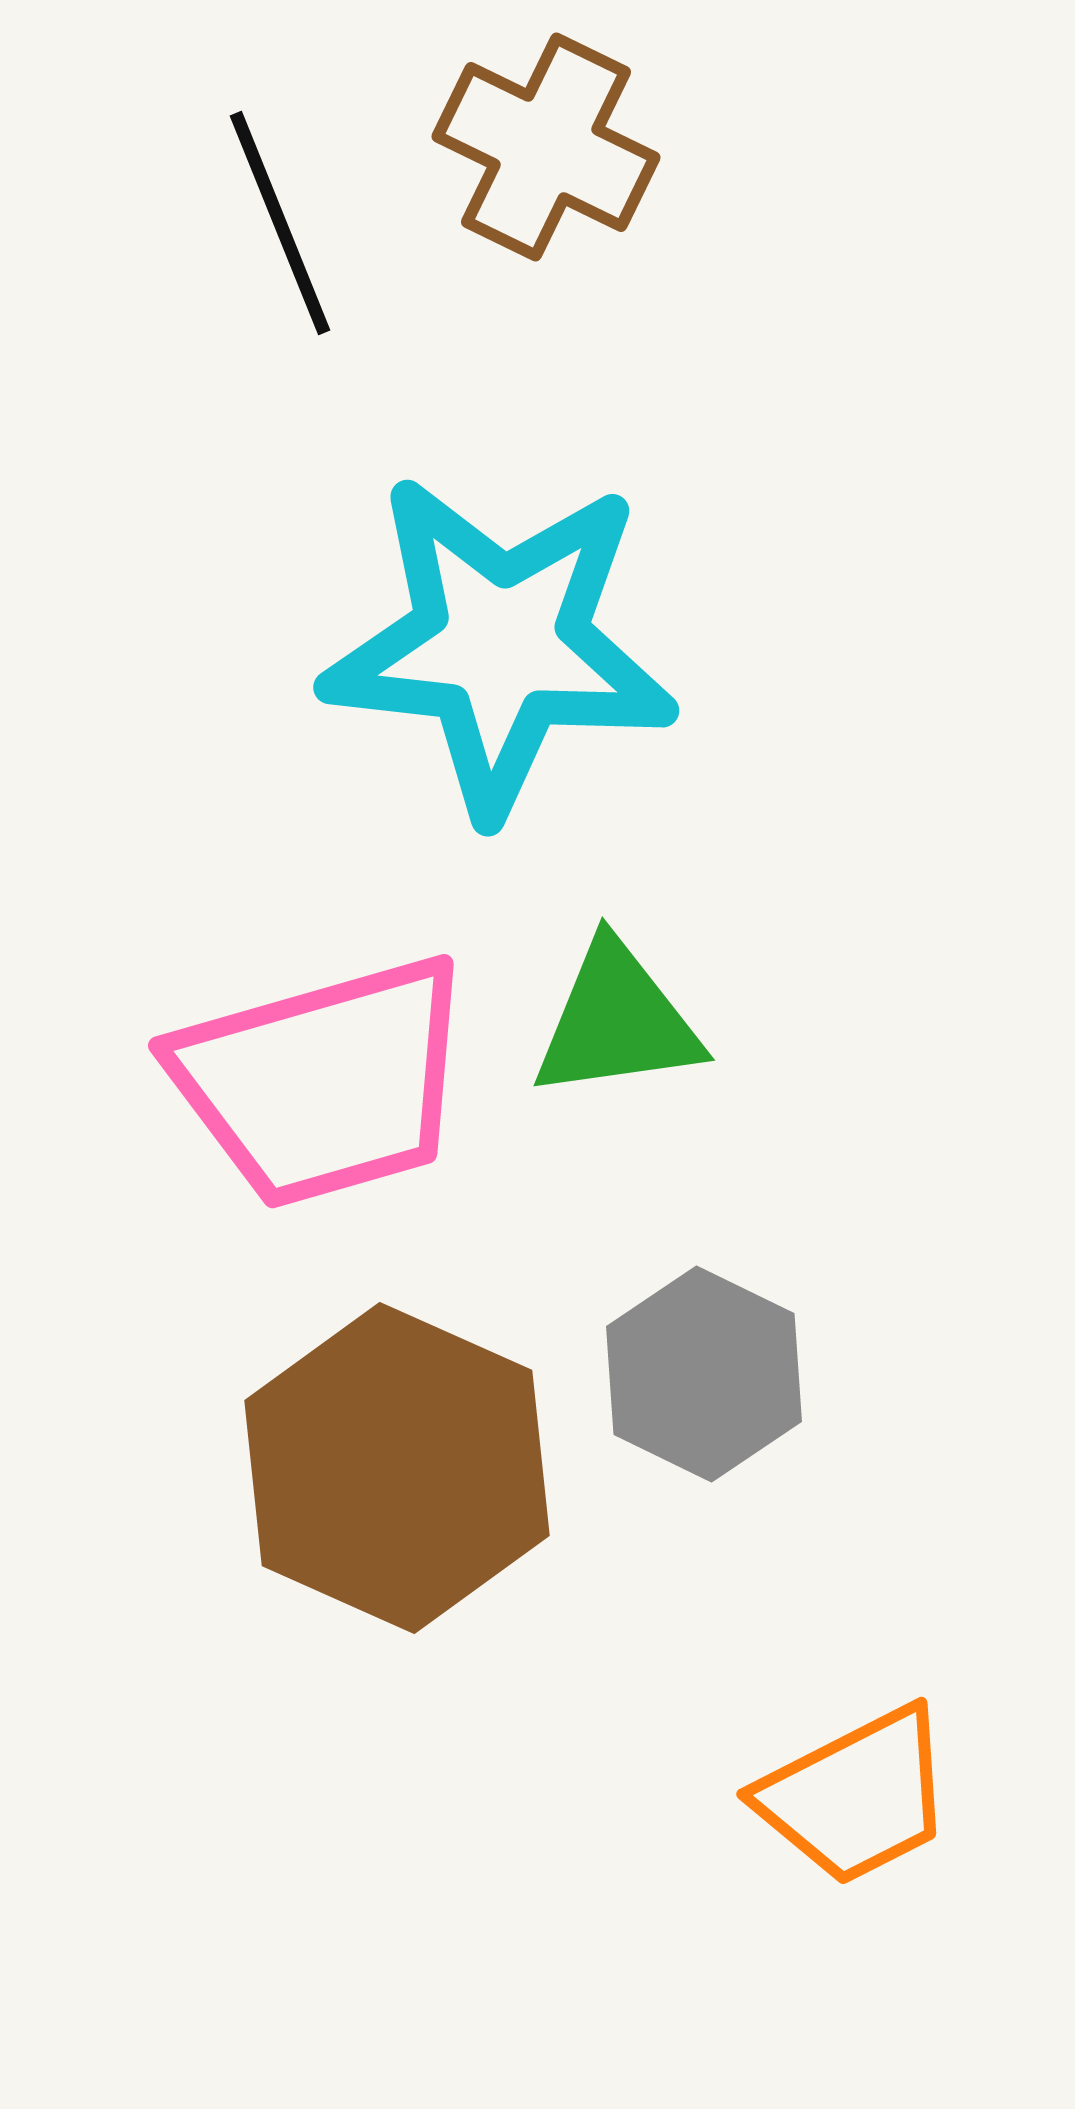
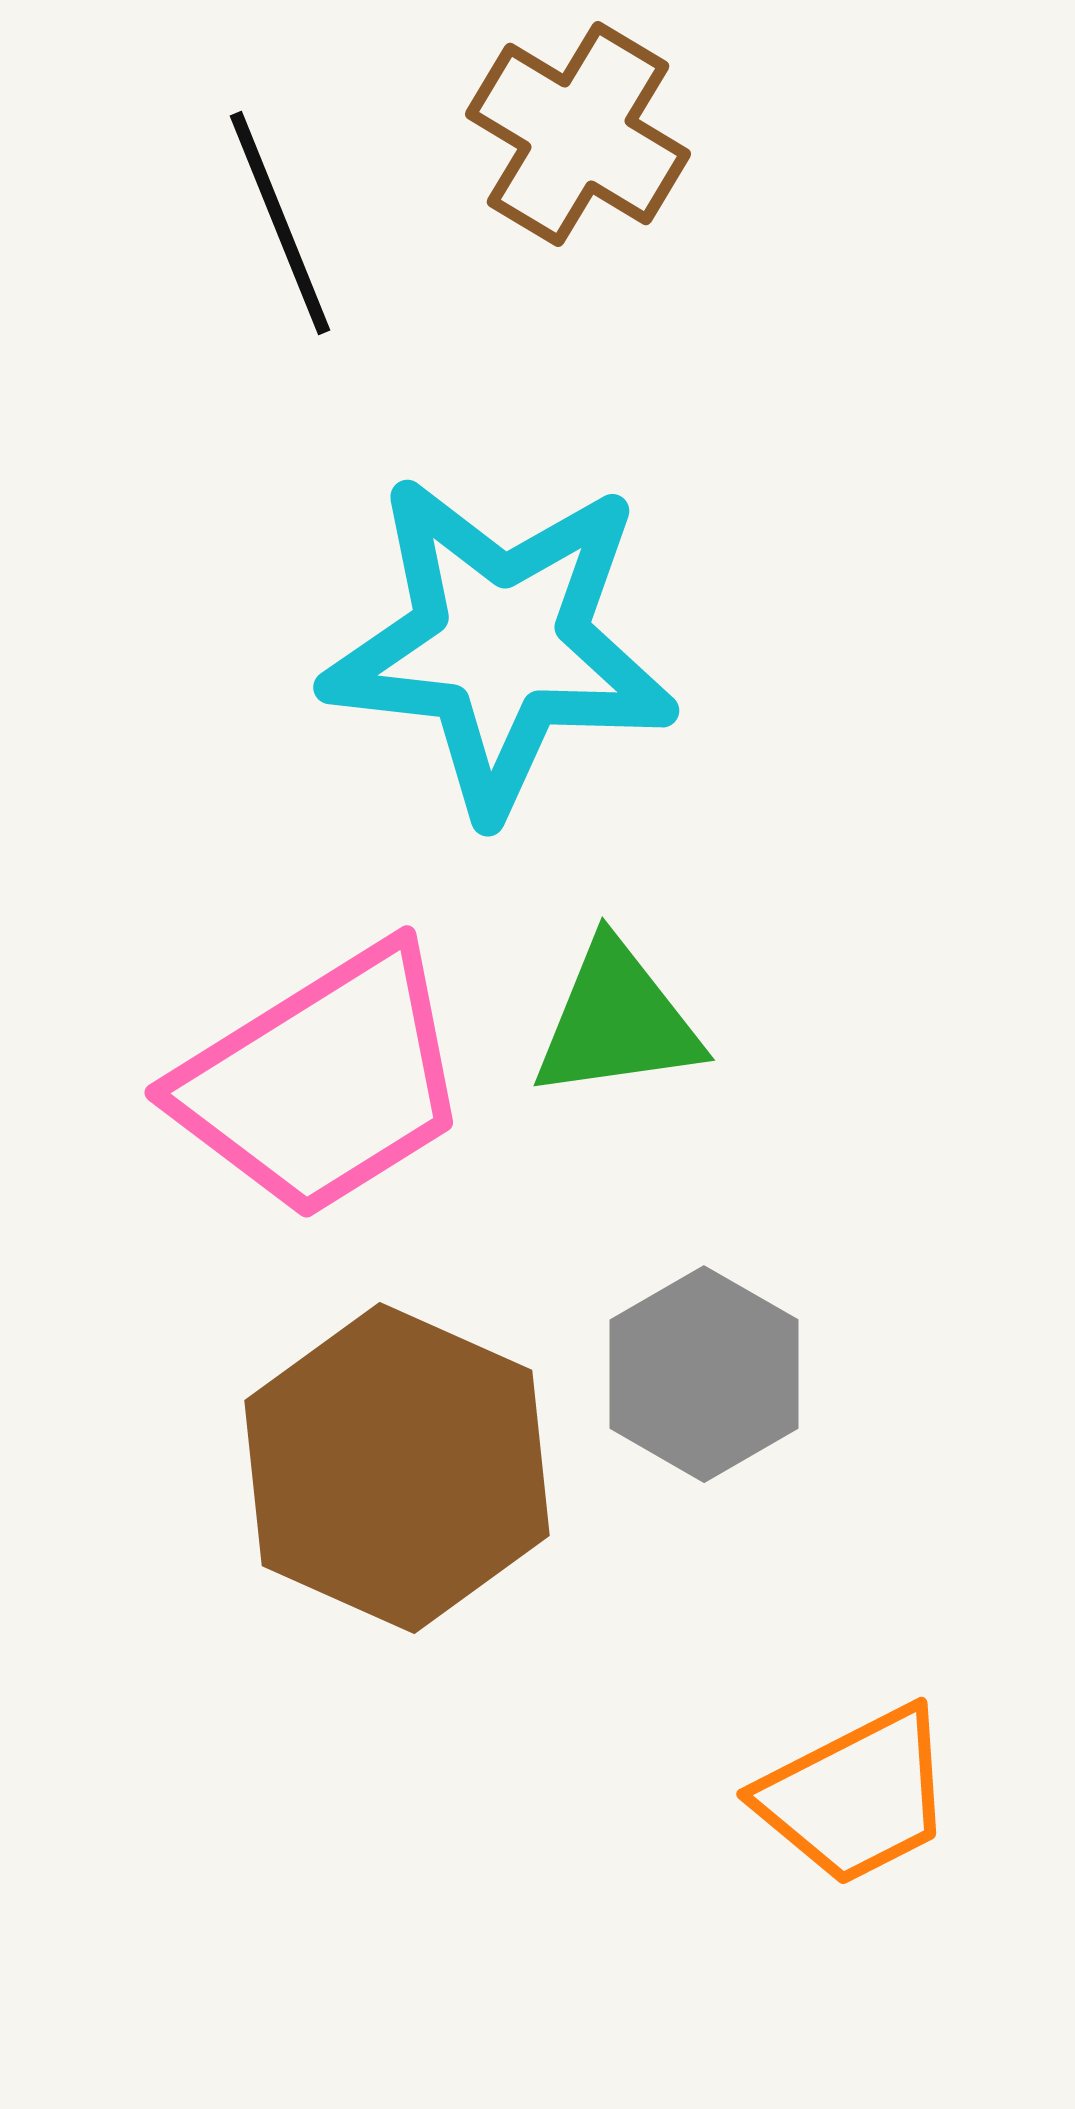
brown cross: moved 32 px right, 13 px up; rotated 5 degrees clockwise
pink trapezoid: rotated 16 degrees counterclockwise
gray hexagon: rotated 4 degrees clockwise
